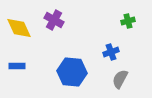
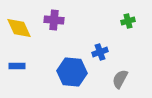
purple cross: rotated 24 degrees counterclockwise
blue cross: moved 11 px left
